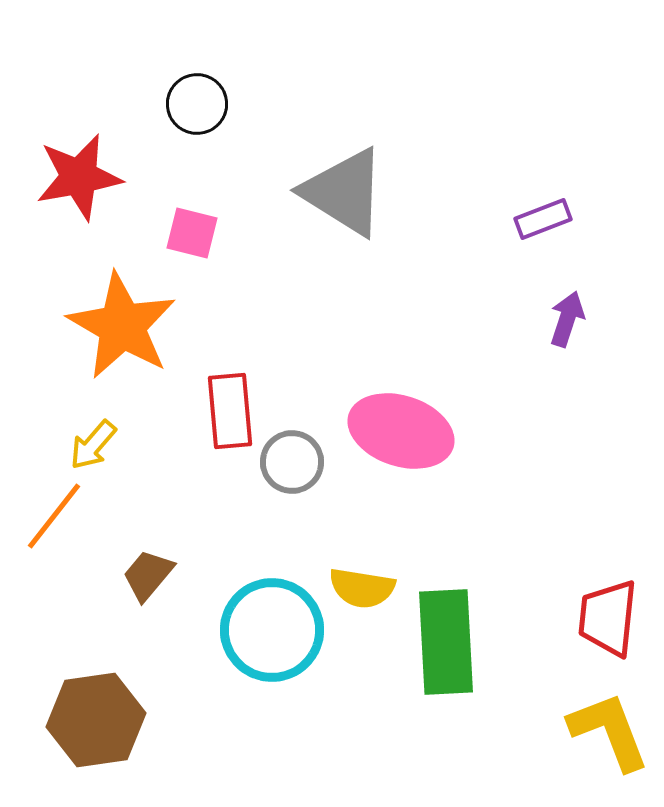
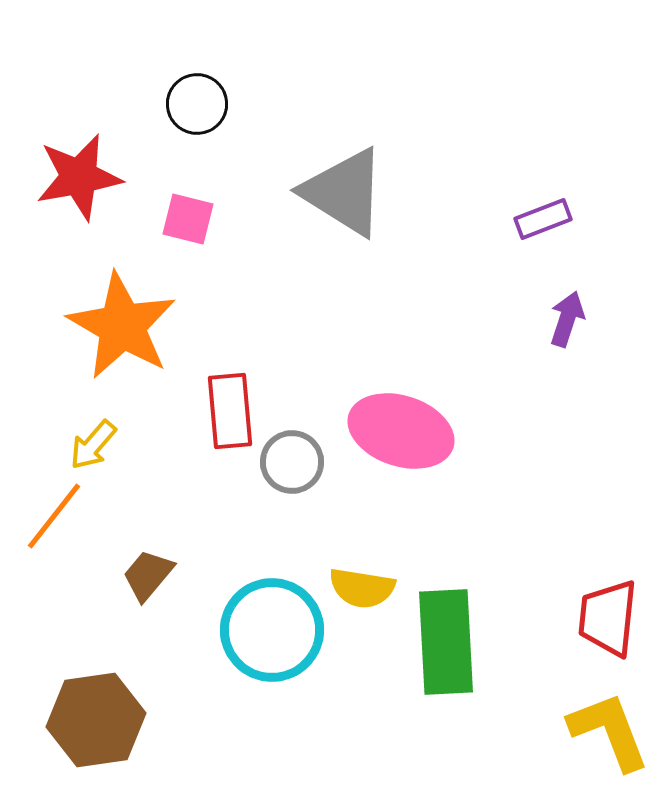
pink square: moved 4 px left, 14 px up
